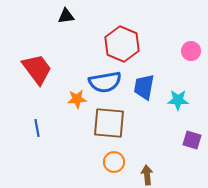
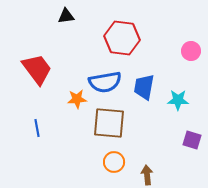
red hexagon: moved 6 px up; rotated 16 degrees counterclockwise
